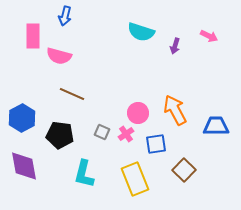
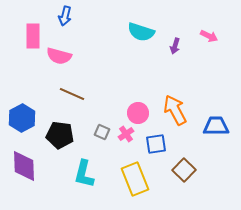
purple diamond: rotated 8 degrees clockwise
